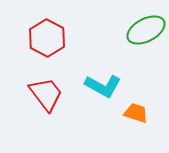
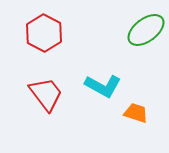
green ellipse: rotated 9 degrees counterclockwise
red hexagon: moved 3 px left, 5 px up
